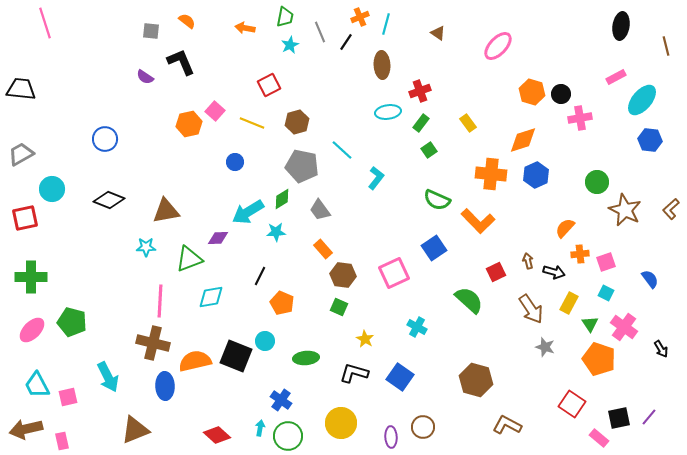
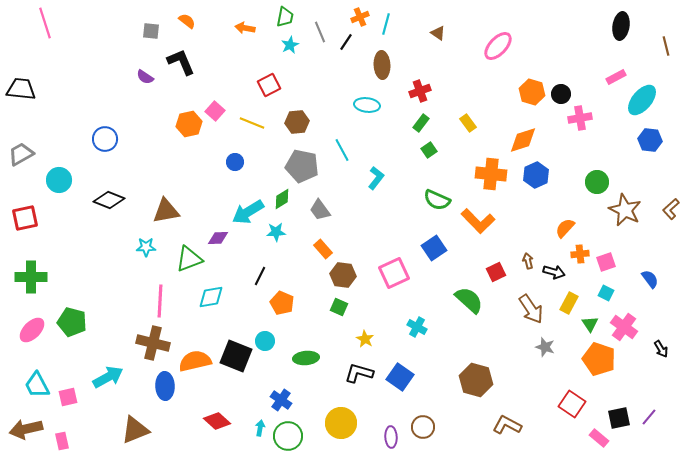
cyan ellipse at (388, 112): moved 21 px left, 7 px up; rotated 15 degrees clockwise
brown hexagon at (297, 122): rotated 10 degrees clockwise
cyan line at (342, 150): rotated 20 degrees clockwise
cyan circle at (52, 189): moved 7 px right, 9 px up
black L-shape at (354, 373): moved 5 px right
cyan arrow at (108, 377): rotated 92 degrees counterclockwise
red diamond at (217, 435): moved 14 px up
